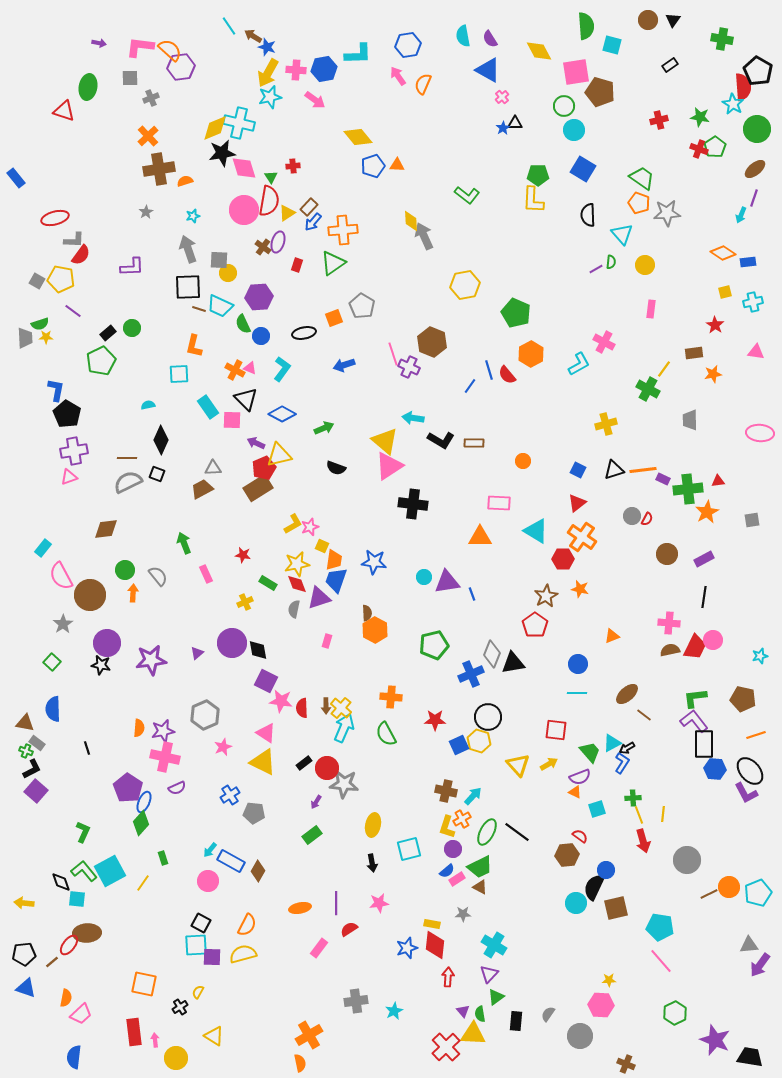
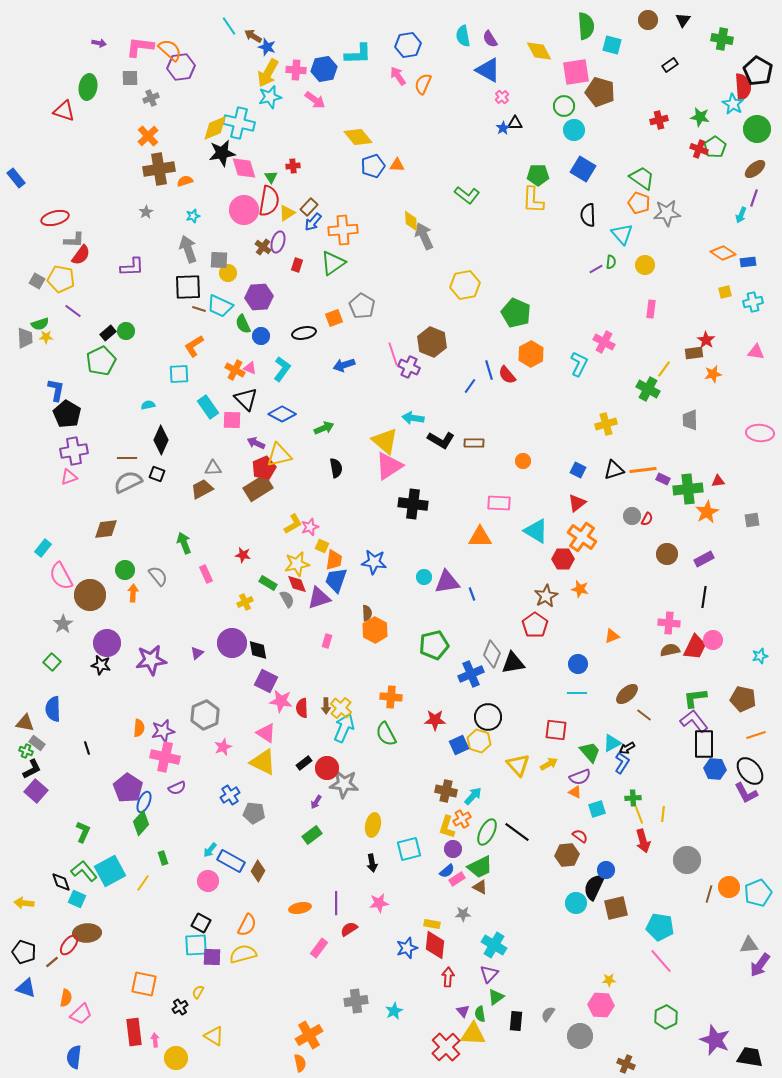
black triangle at (673, 20): moved 10 px right
red star at (715, 325): moved 9 px left, 15 px down
green circle at (132, 328): moved 6 px left, 3 px down
orange L-shape at (194, 346): rotated 45 degrees clockwise
cyan L-shape at (579, 364): rotated 35 degrees counterclockwise
black semicircle at (336, 468): rotated 120 degrees counterclockwise
gray semicircle at (294, 609): moved 7 px left, 10 px up; rotated 138 degrees clockwise
brown line at (709, 894): rotated 48 degrees counterclockwise
cyan square at (77, 899): rotated 18 degrees clockwise
black pentagon at (24, 954): moved 2 px up; rotated 25 degrees clockwise
green hexagon at (675, 1013): moved 9 px left, 4 px down
